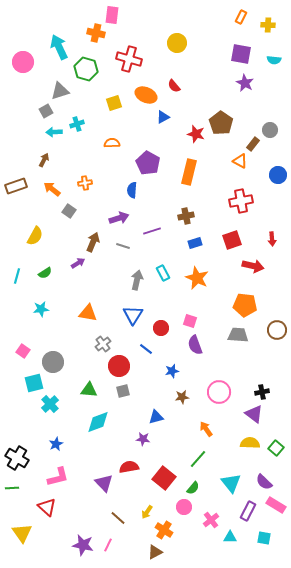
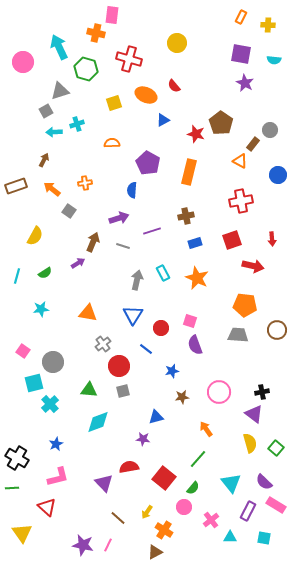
blue triangle at (163, 117): moved 3 px down
yellow semicircle at (250, 443): rotated 72 degrees clockwise
